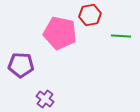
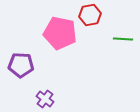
green line: moved 2 px right, 3 px down
